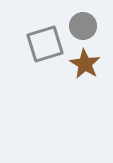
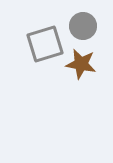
brown star: moved 4 px left; rotated 20 degrees counterclockwise
